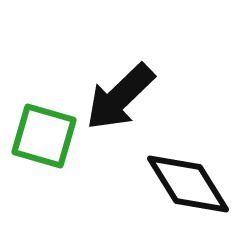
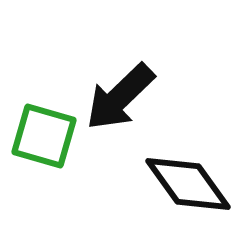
black diamond: rotated 4 degrees counterclockwise
